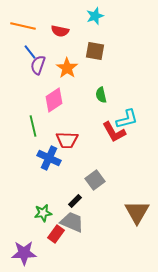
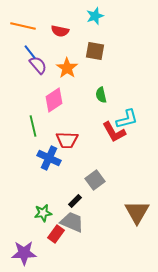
purple semicircle: rotated 120 degrees clockwise
